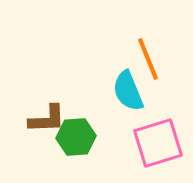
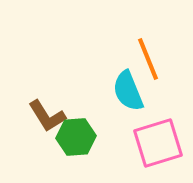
brown L-shape: moved 3 px up; rotated 60 degrees clockwise
